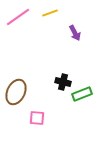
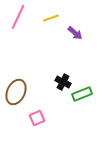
yellow line: moved 1 px right, 5 px down
pink line: rotated 30 degrees counterclockwise
purple arrow: rotated 21 degrees counterclockwise
black cross: rotated 14 degrees clockwise
pink square: rotated 28 degrees counterclockwise
